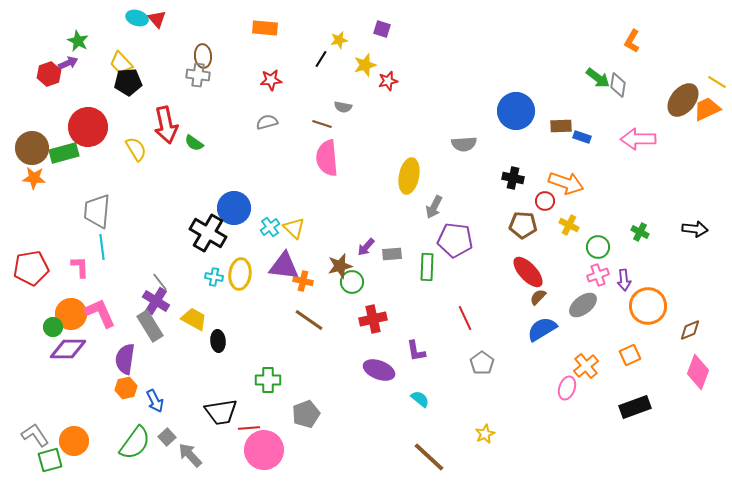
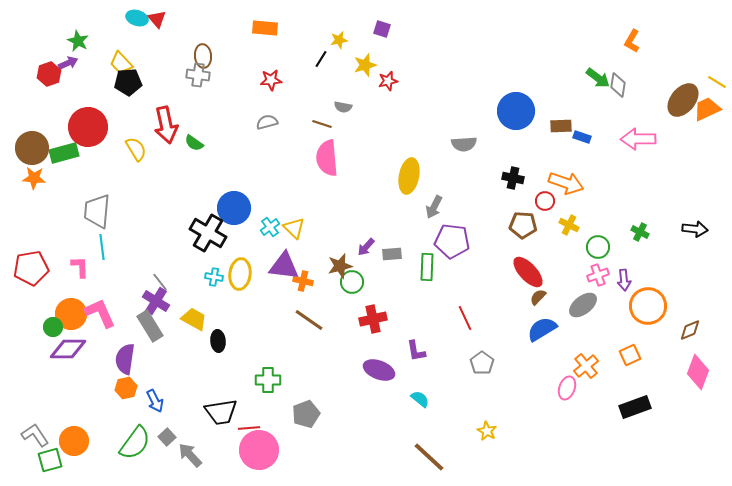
purple pentagon at (455, 240): moved 3 px left, 1 px down
yellow star at (485, 434): moved 2 px right, 3 px up; rotated 18 degrees counterclockwise
pink circle at (264, 450): moved 5 px left
